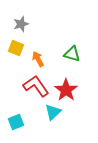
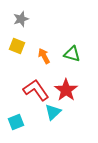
gray star: moved 5 px up
yellow square: moved 1 px right, 2 px up
orange arrow: moved 6 px right, 3 px up
red L-shape: moved 4 px down
